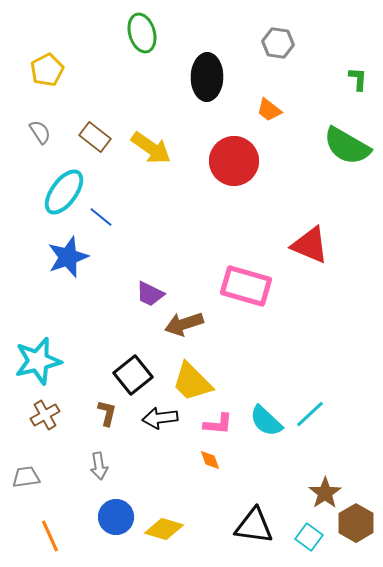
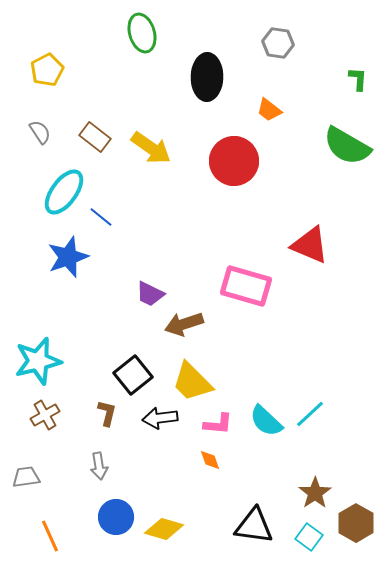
brown star: moved 10 px left
